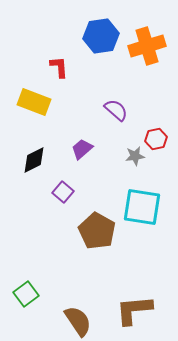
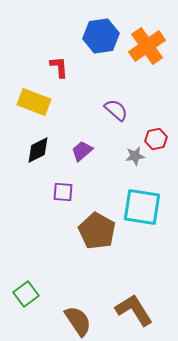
orange cross: rotated 18 degrees counterclockwise
purple trapezoid: moved 2 px down
black diamond: moved 4 px right, 10 px up
purple square: rotated 35 degrees counterclockwise
brown L-shape: rotated 63 degrees clockwise
